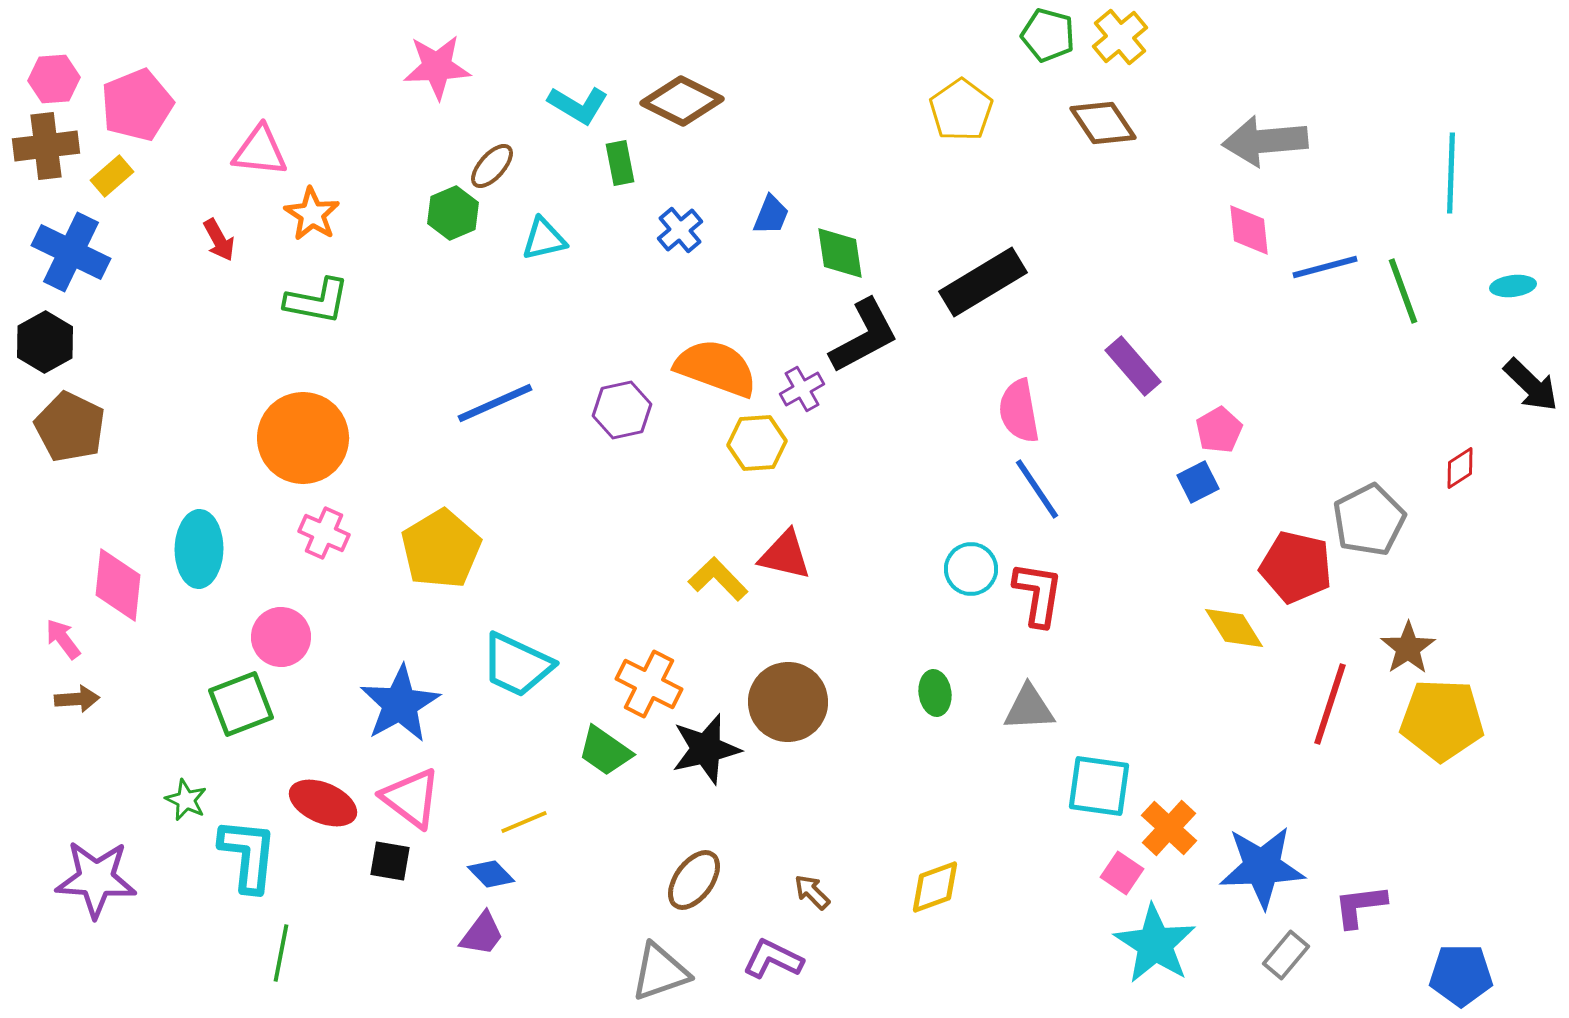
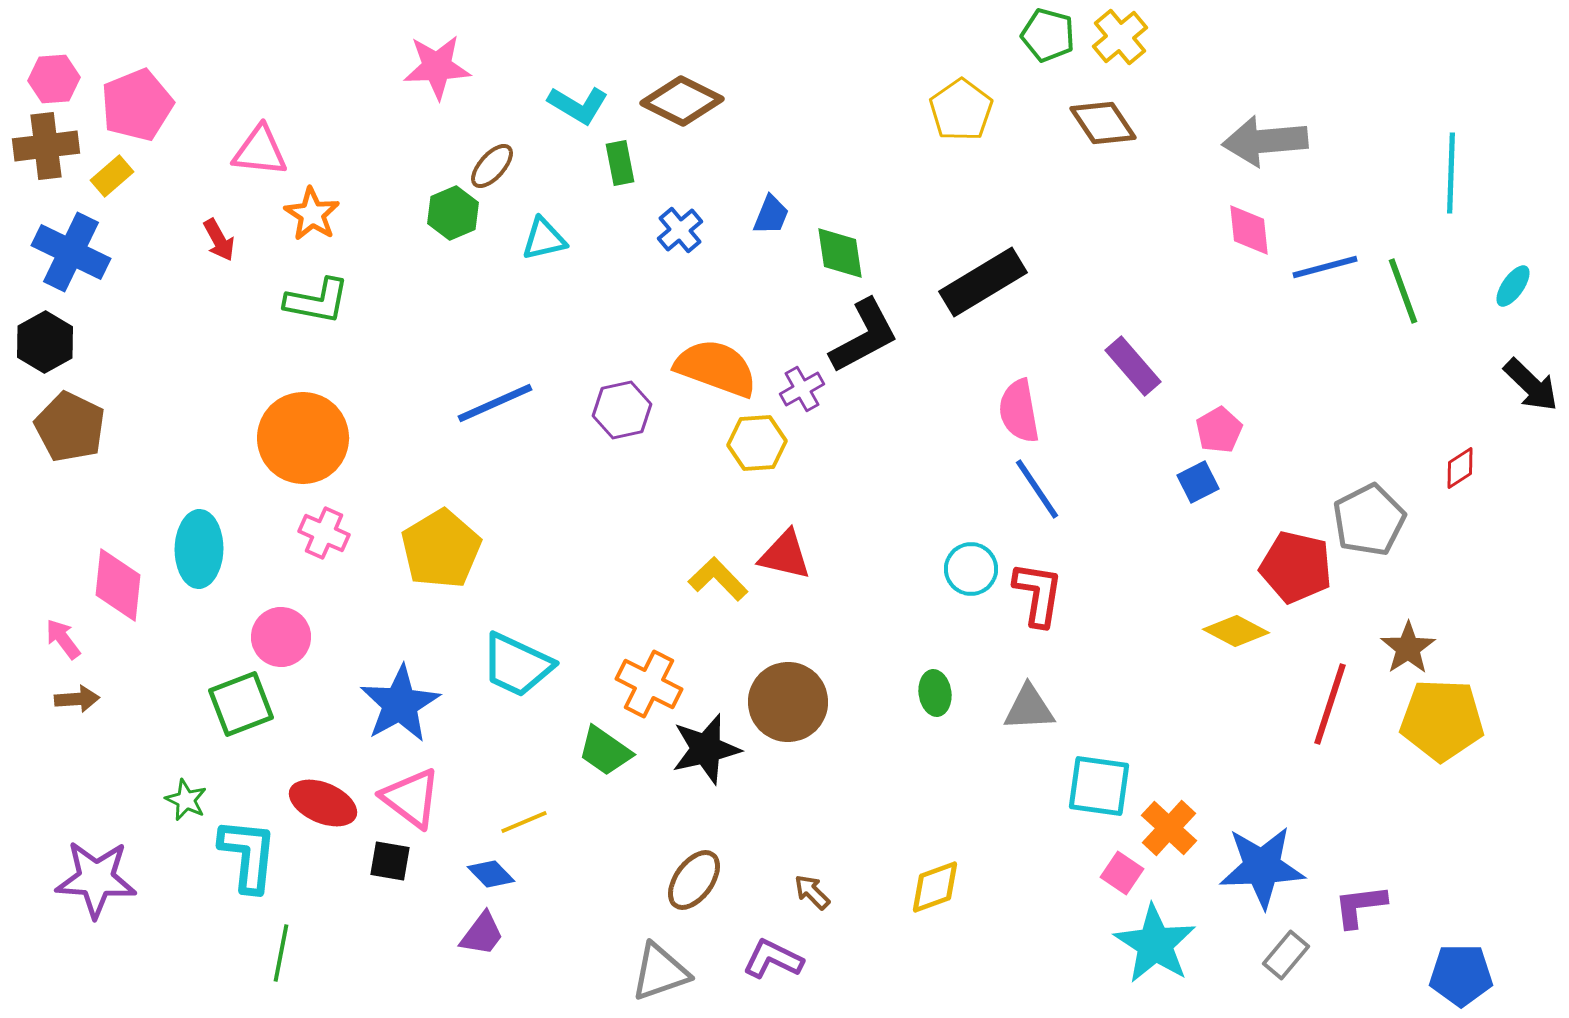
cyan ellipse at (1513, 286): rotated 48 degrees counterclockwise
yellow diamond at (1234, 628): moved 2 px right, 3 px down; rotated 30 degrees counterclockwise
